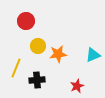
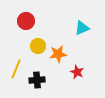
cyan triangle: moved 11 px left, 27 px up
yellow line: moved 1 px down
red star: moved 14 px up; rotated 24 degrees counterclockwise
